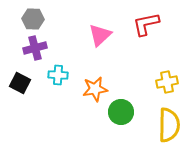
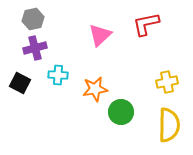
gray hexagon: rotated 15 degrees counterclockwise
